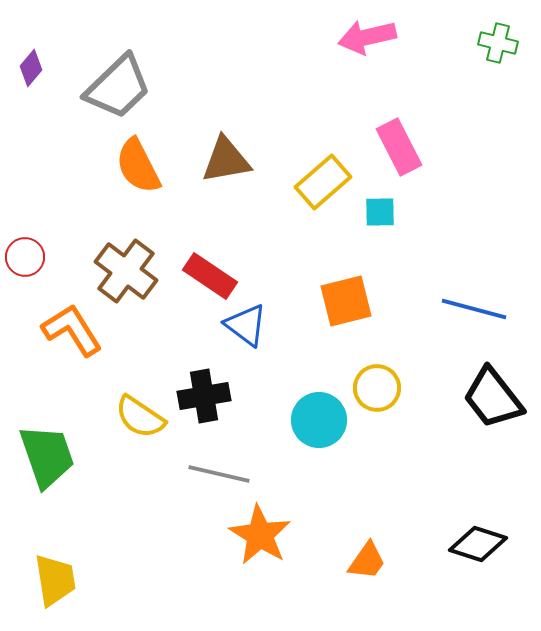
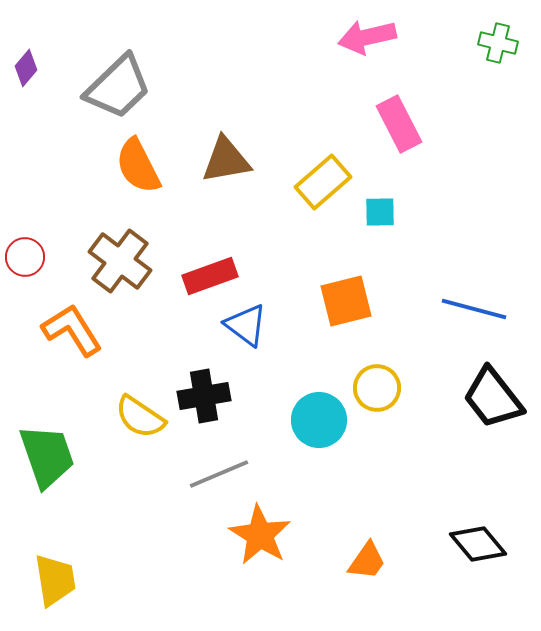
purple diamond: moved 5 px left
pink rectangle: moved 23 px up
brown cross: moved 6 px left, 10 px up
red rectangle: rotated 54 degrees counterclockwise
gray line: rotated 36 degrees counterclockwise
black diamond: rotated 32 degrees clockwise
